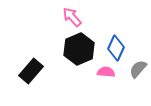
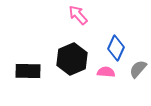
pink arrow: moved 6 px right, 2 px up
black hexagon: moved 7 px left, 10 px down
black rectangle: moved 3 px left; rotated 50 degrees clockwise
